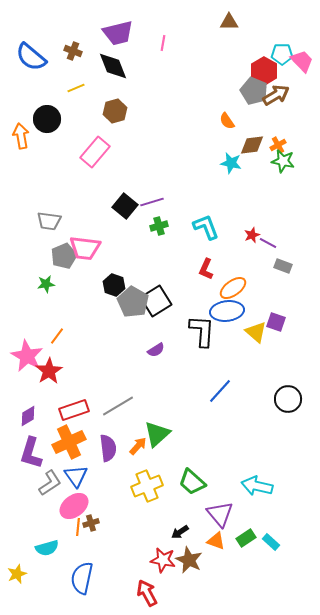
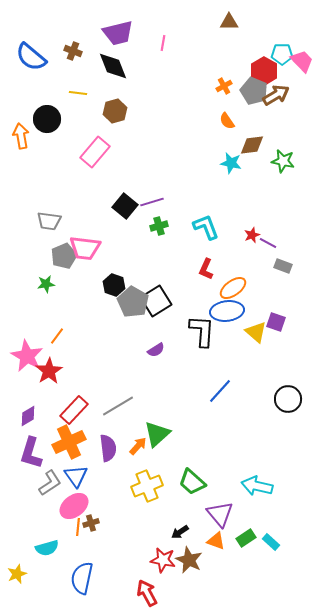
yellow line at (76, 88): moved 2 px right, 5 px down; rotated 30 degrees clockwise
orange cross at (278, 145): moved 54 px left, 59 px up
red rectangle at (74, 410): rotated 28 degrees counterclockwise
